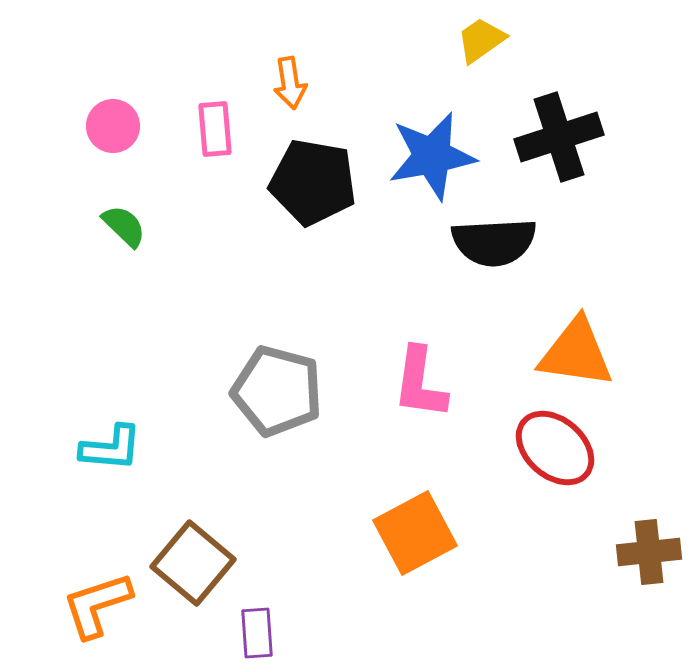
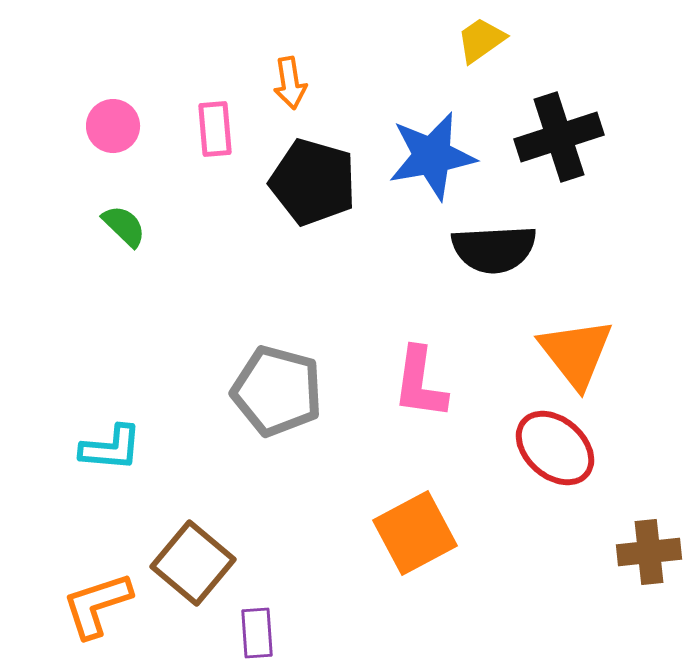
black pentagon: rotated 6 degrees clockwise
black semicircle: moved 7 px down
orange triangle: rotated 44 degrees clockwise
